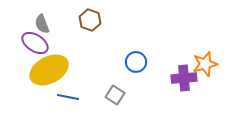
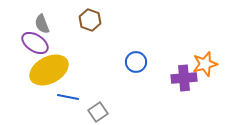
gray square: moved 17 px left, 17 px down; rotated 24 degrees clockwise
